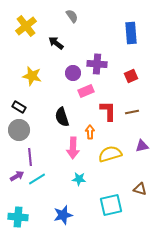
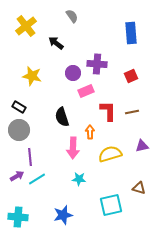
brown triangle: moved 1 px left, 1 px up
